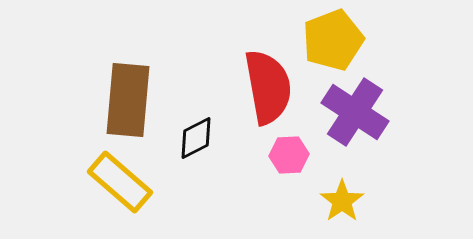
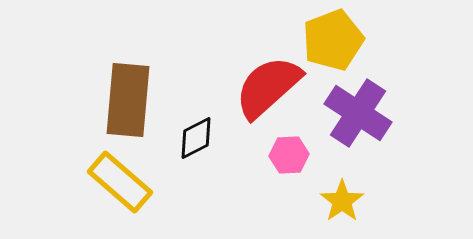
red semicircle: rotated 122 degrees counterclockwise
purple cross: moved 3 px right, 1 px down
